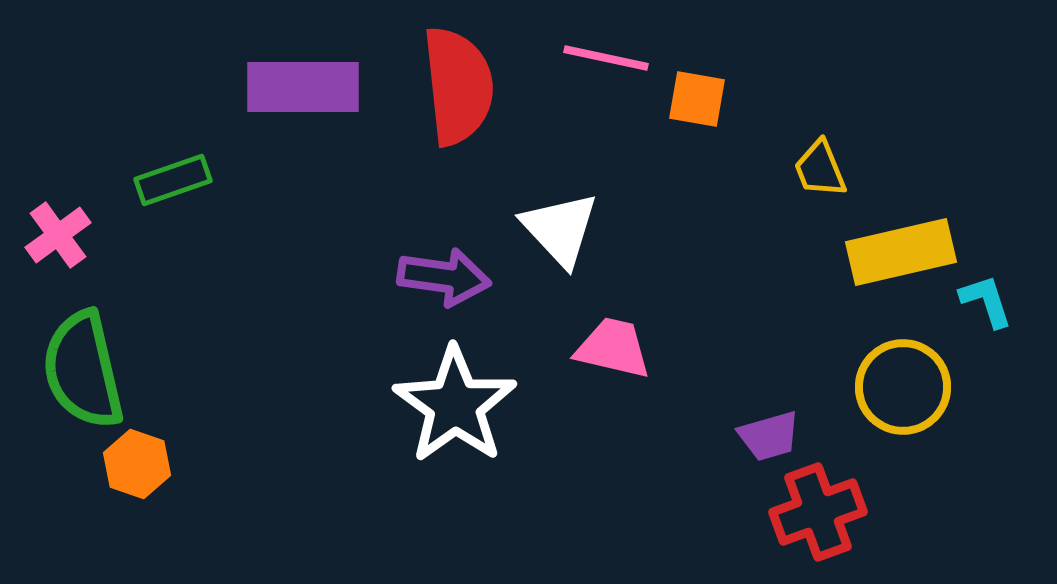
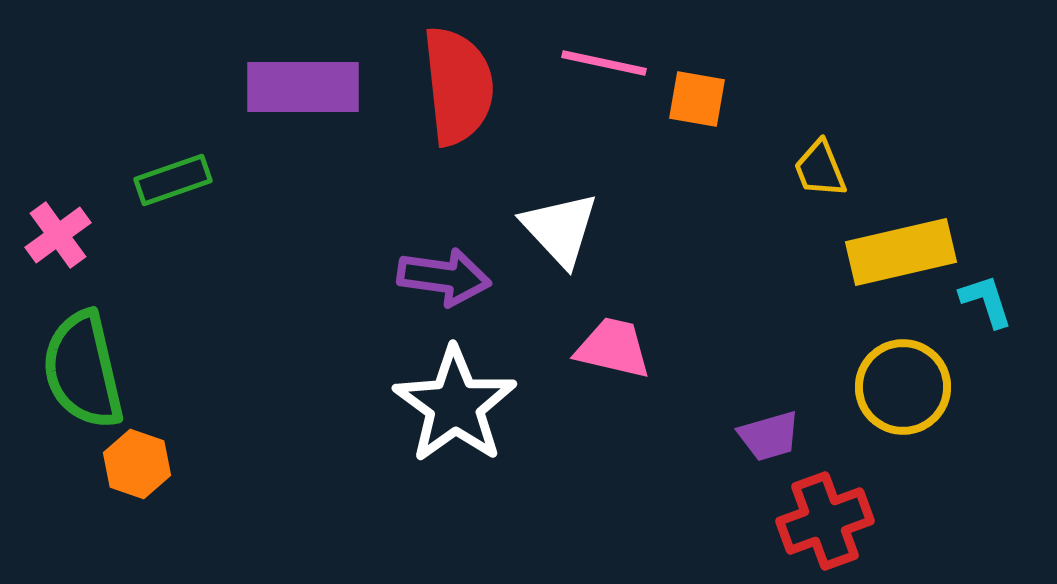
pink line: moved 2 px left, 5 px down
red cross: moved 7 px right, 9 px down
